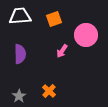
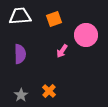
gray star: moved 2 px right, 1 px up
